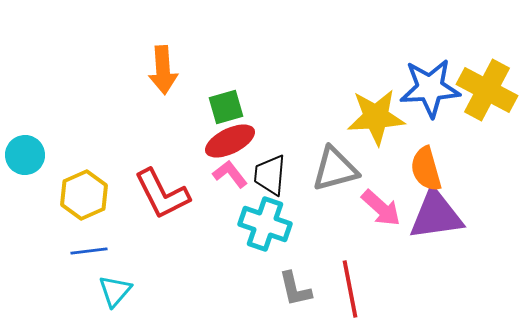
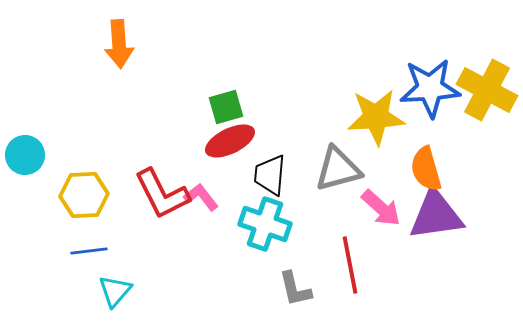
orange arrow: moved 44 px left, 26 px up
gray triangle: moved 3 px right
pink L-shape: moved 29 px left, 23 px down
yellow hexagon: rotated 21 degrees clockwise
red line: moved 24 px up
